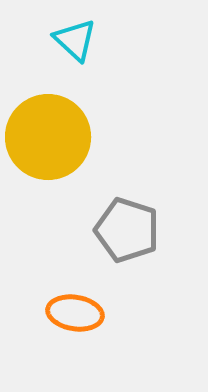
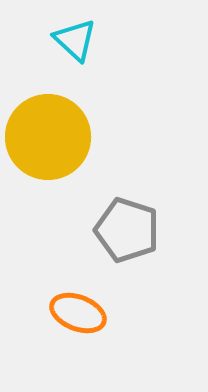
orange ellipse: moved 3 px right; rotated 12 degrees clockwise
